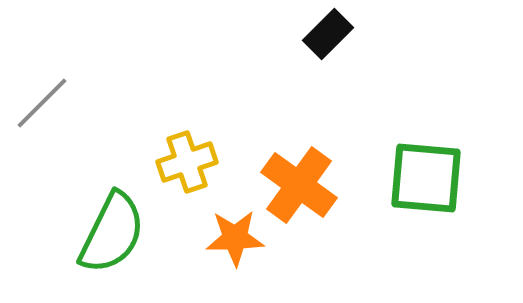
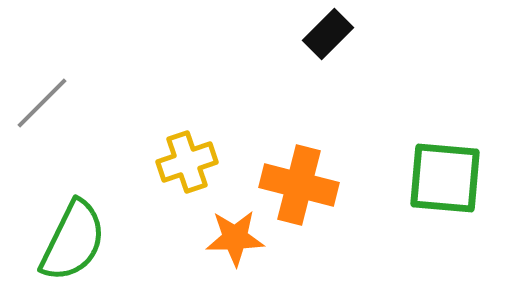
green square: moved 19 px right
orange cross: rotated 22 degrees counterclockwise
green semicircle: moved 39 px left, 8 px down
